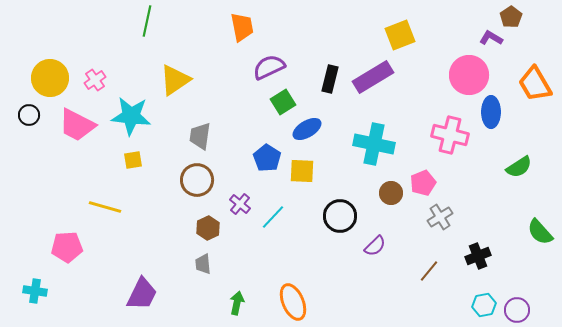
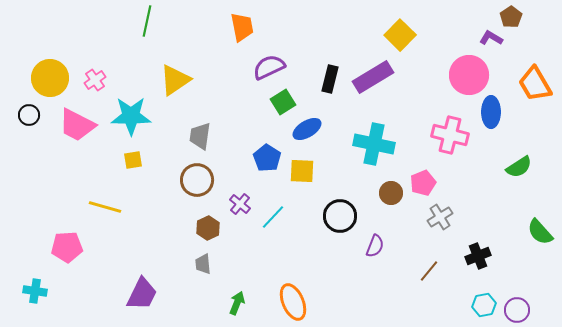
yellow square at (400, 35): rotated 24 degrees counterclockwise
cyan star at (131, 116): rotated 6 degrees counterclockwise
purple semicircle at (375, 246): rotated 25 degrees counterclockwise
green arrow at (237, 303): rotated 10 degrees clockwise
